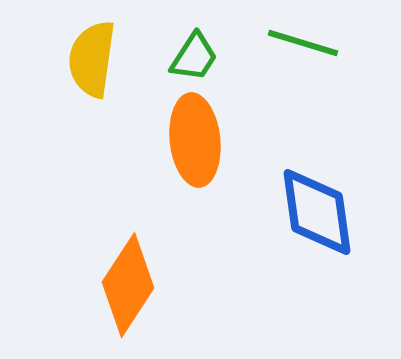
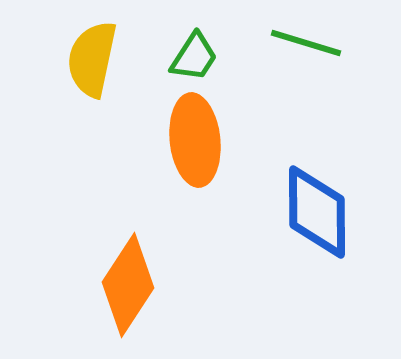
green line: moved 3 px right
yellow semicircle: rotated 4 degrees clockwise
blue diamond: rotated 8 degrees clockwise
